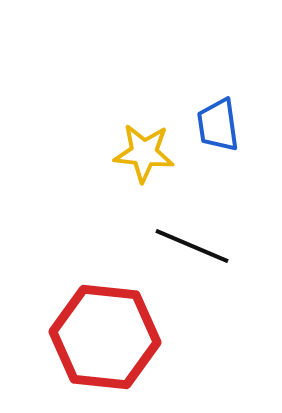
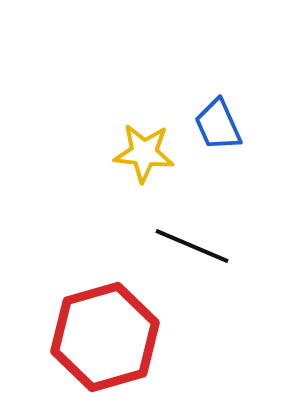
blue trapezoid: rotated 16 degrees counterclockwise
red hexagon: rotated 22 degrees counterclockwise
